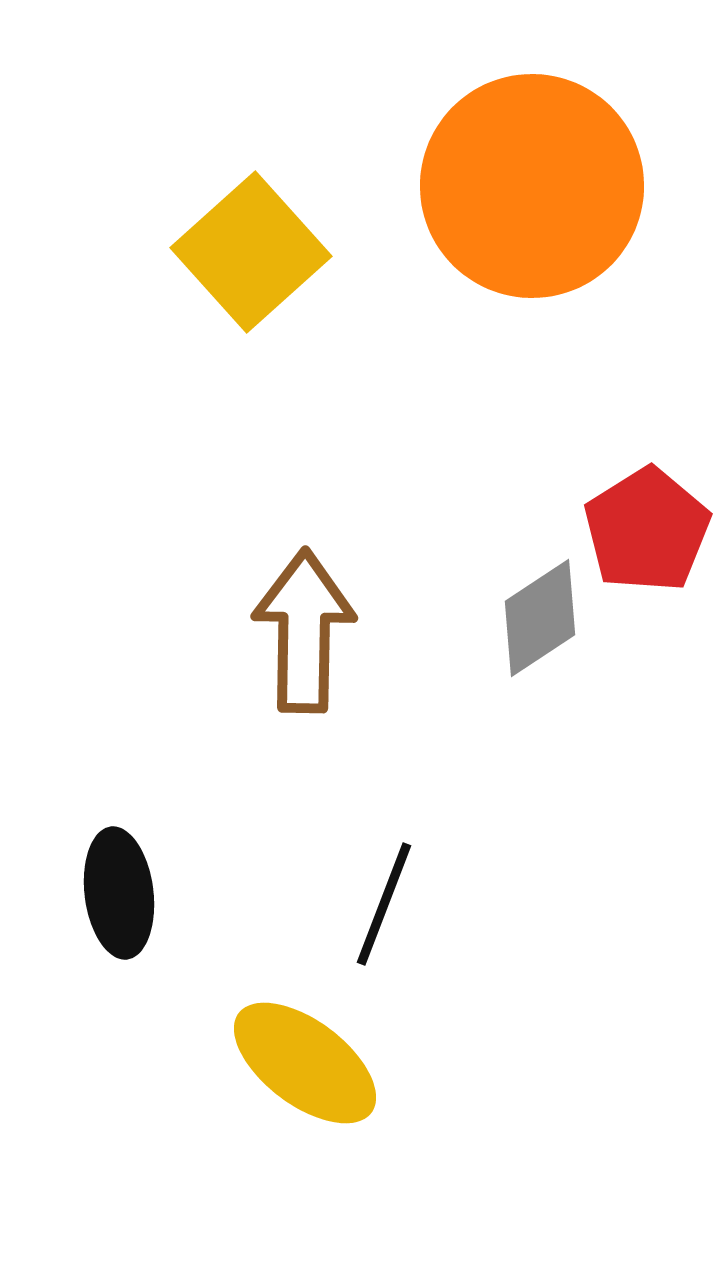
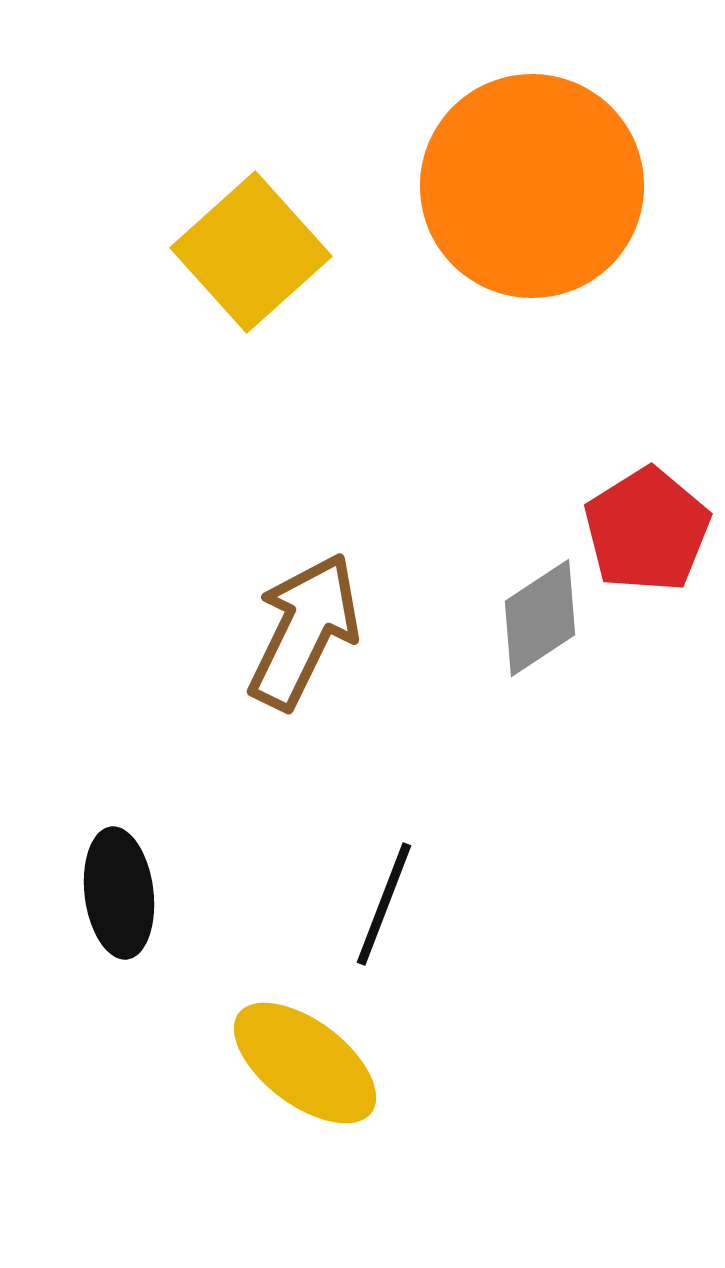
brown arrow: rotated 25 degrees clockwise
